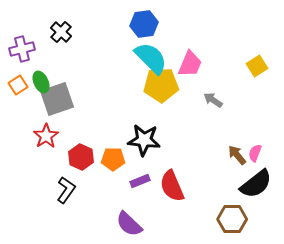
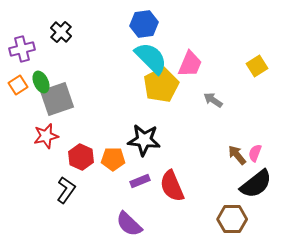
yellow pentagon: rotated 24 degrees counterclockwise
red star: rotated 20 degrees clockwise
